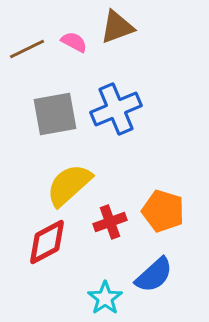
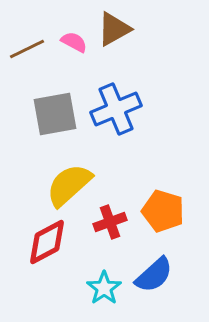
brown triangle: moved 3 px left, 2 px down; rotated 9 degrees counterclockwise
cyan star: moved 1 px left, 10 px up
